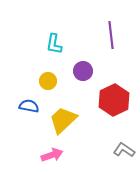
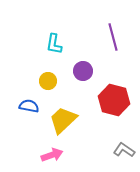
purple line: moved 2 px right, 2 px down; rotated 8 degrees counterclockwise
red hexagon: rotated 20 degrees counterclockwise
